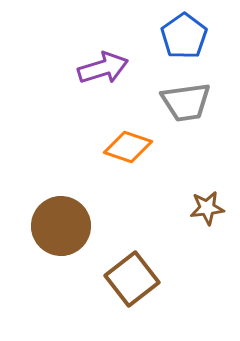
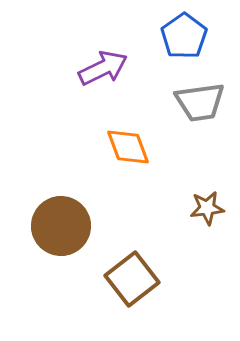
purple arrow: rotated 9 degrees counterclockwise
gray trapezoid: moved 14 px right
orange diamond: rotated 51 degrees clockwise
